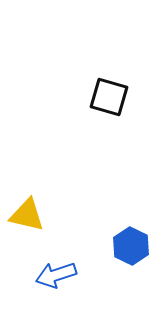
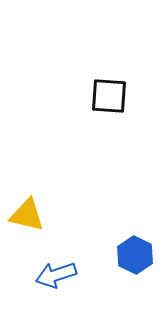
black square: moved 1 px up; rotated 12 degrees counterclockwise
blue hexagon: moved 4 px right, 9 px down
